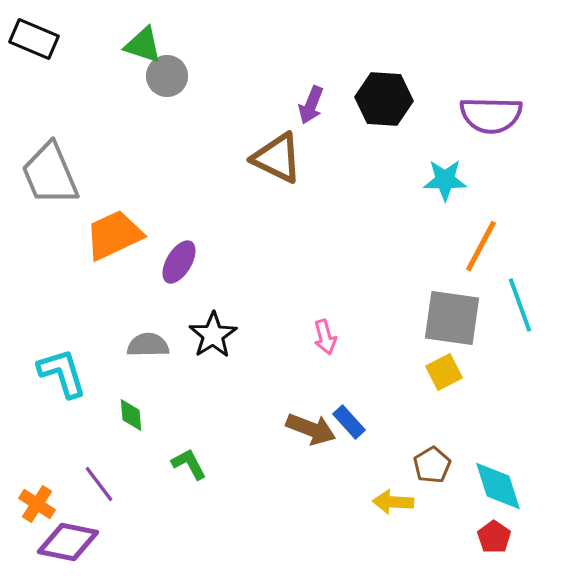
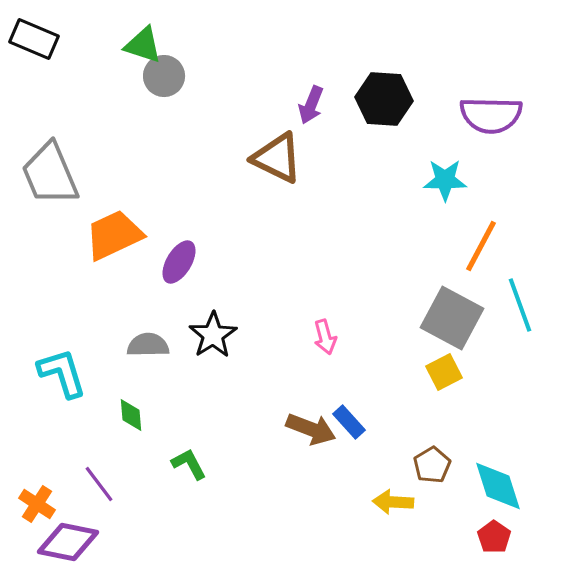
gray circle: moved 3 px left
gray square: rotated 20 degrees clockwise
